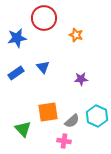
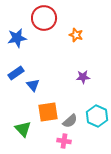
blue triangle: moved 10 px left, 18 px down
purple star: moved 2 px right, 2 px up
gray semicircle: moved 2 px left
